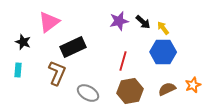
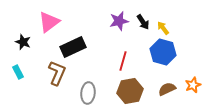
black arrow: rotated 14 degrees clockwise
blue hexagon: rotated 15 degrees clockwise
cyan rectangle: moved 2 px down; rotated 32 degrees counterclockwise
gray ellipse: rotated 65 degrees clockwise
